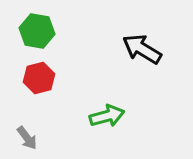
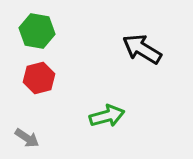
gray arrow: rotated 20 degrees counterclockwise
